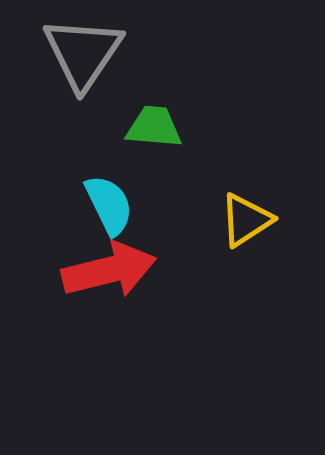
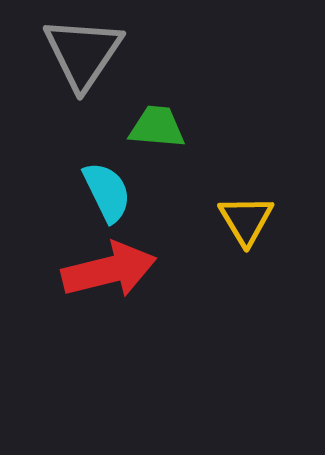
green trapezoid: moved 3 px right
cyan semicircle: moved 2 px left, 13 px up
yellow triangle: rotated 28 degrees counterclockwise
